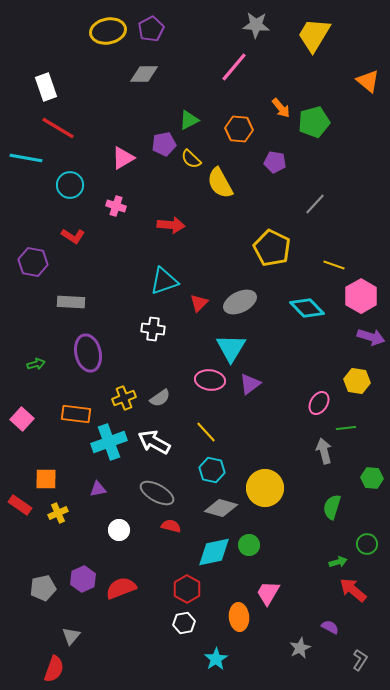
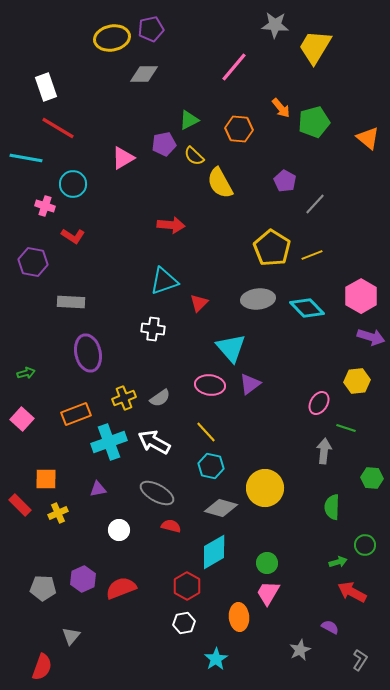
gray star at (256, 25): moved 19 px right
purple pentagon at (151, 29): rotated 15 degrees clockwise
yellow ellipse at (108, 31): moved 4 px right, 7 px down
yellow trapezoid at (314, 35): moved 1 px right, 12 px down
orange triangle at (368, 81): moved 57 px down
yellow semicircle at (191, 159): moved 3 px right, 3 px up
purple pentagon at (275, 162): moved 10 px right, 19 px down; rotated 20 degrees clockwise
cyan circle at (70, 185): moved 3 px right, 1 px up
pink cross at (116, 206): moved 71 px left
yellow pentagon at (272, 248): rotated 6 degrees clockwise
yellow line at (334, 265): moved 22 px left, 10 px up; rotated 40 degrees counterclockwise
gray ellipse at (240, 302): moved 18 px right, 3 px up; rotated 20 degrees clockwise
cyan triangle at (231, 348): rotated 12 degrees counterclockwise
green arrow at (36, 364): moved 10 px left, 9 px down
pink ellipse at (210, 380): moved 5 px down
yellow hexagon at (357, 381): rotated 15 degrees counterclockwise
orange rectangle at (76, 414): rotated 28 degrees counterclockwise
green line at (346, 428): rotated 24 degrees clockwise
gray arrow at (324, 451): rotated 20 degrees clockwise
cyan hexagon at (212, 470): moved 1 px left, 4 px up
red rectangle at (20, 505): rotated 10 degrees clockwise
green semicircle at (332, 507): rotated 15 degrees counterclockwise
green circle at (367, 544): moved 2 px left, 1 px down
green circle at (249, 545): moved 18 px right, 18 px down
cyan diamond at (214, 552): rotated 18 degrees counterclockwise
gray pentagon at (43, 588): rotated 15 degrees clockwise
red hexagon at (187, 589): moved 3 px up
red arrow at (353, 590): moved 1 px left, 2 px down; rotated 12 degrees counterclockwise
gray star at (300, 648): moved 2 px down
red semicircle at (54, 669): moved 12 px left, 2 px up
